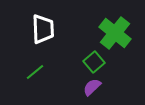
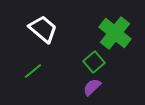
white trapezoid: rotated 48 degrees counterclockwise
green line: moved 2 px left, 1 px up
